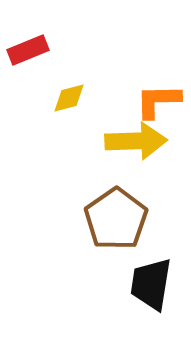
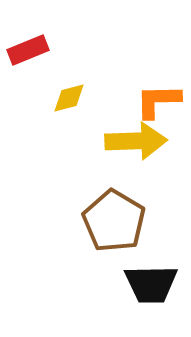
brown pentagon: moved 2 px left, 2 px down; rotated 6 degrees counterclockwise
black trapezoid: rotated 100 degrees counterclockwise
